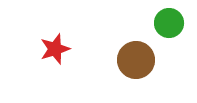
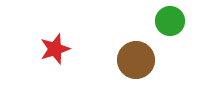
green circle: moved 1 px right, 2 px up
